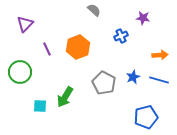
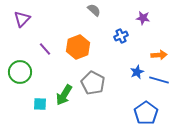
purple triangle: moved 3 px left, 5 px up
purple line: moved 2 px left; rotated 16 degrees counterclockwise
orange arrow: moved 1 px left
blue star: moved 4 px right, 5 px up
gray pentagon: moved 11 px left
green arrow: moved 1 px left, 2 px up
cyan square: moved 2 px up
blue pentagon: moved 4 px up; rotated 20 degrees counterclockwise
